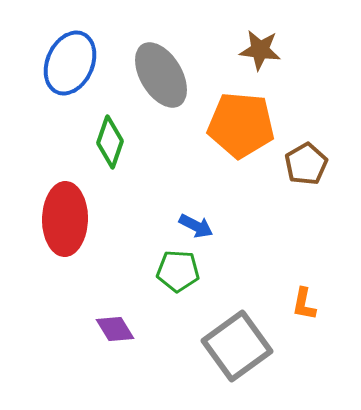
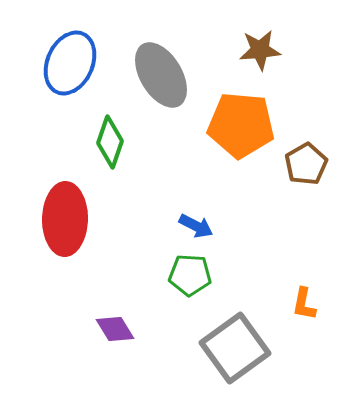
brown star: rotated 12 degrees counterclockwise
green pentagon: moved 12 px right, 4 px down
gray square: moved 2 px left, 2 px down
